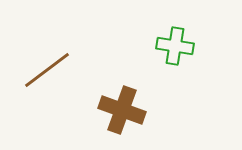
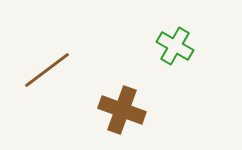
green cross: rotated 21 degrees clockwise
